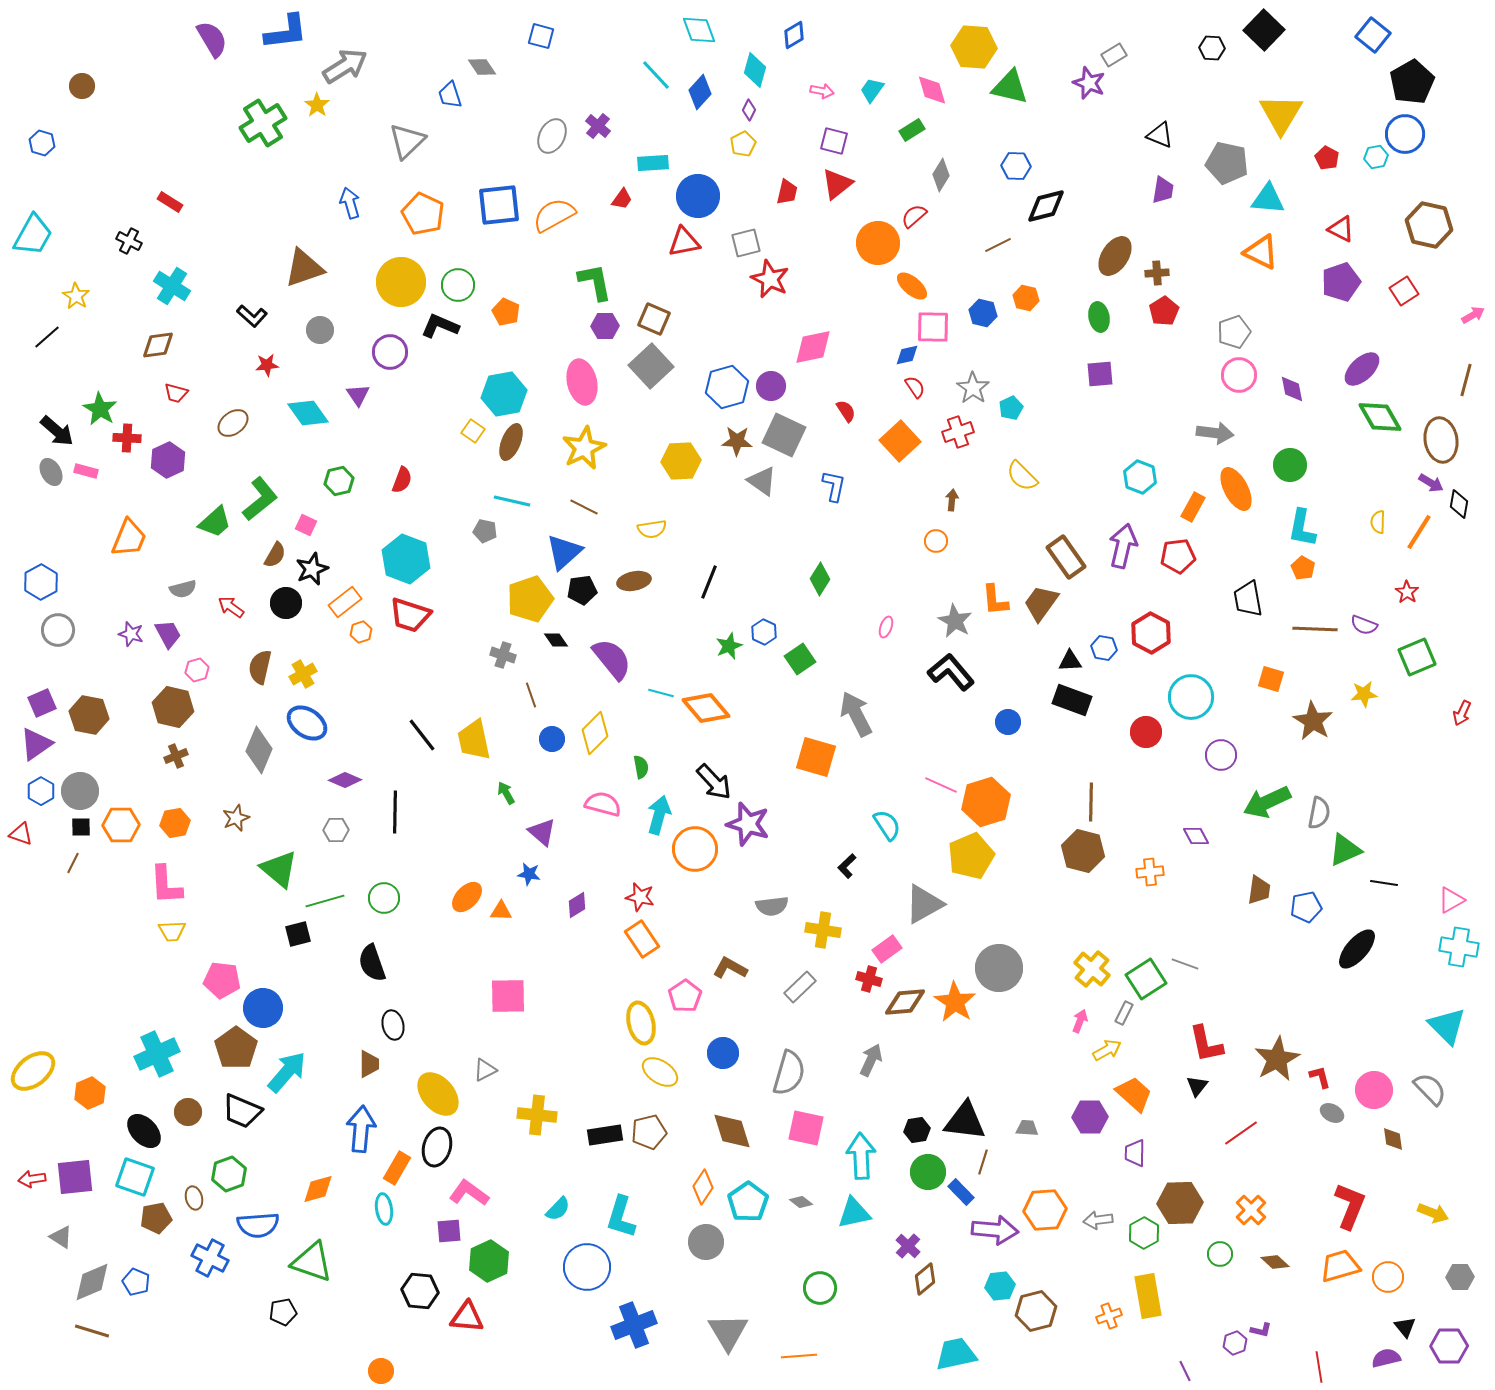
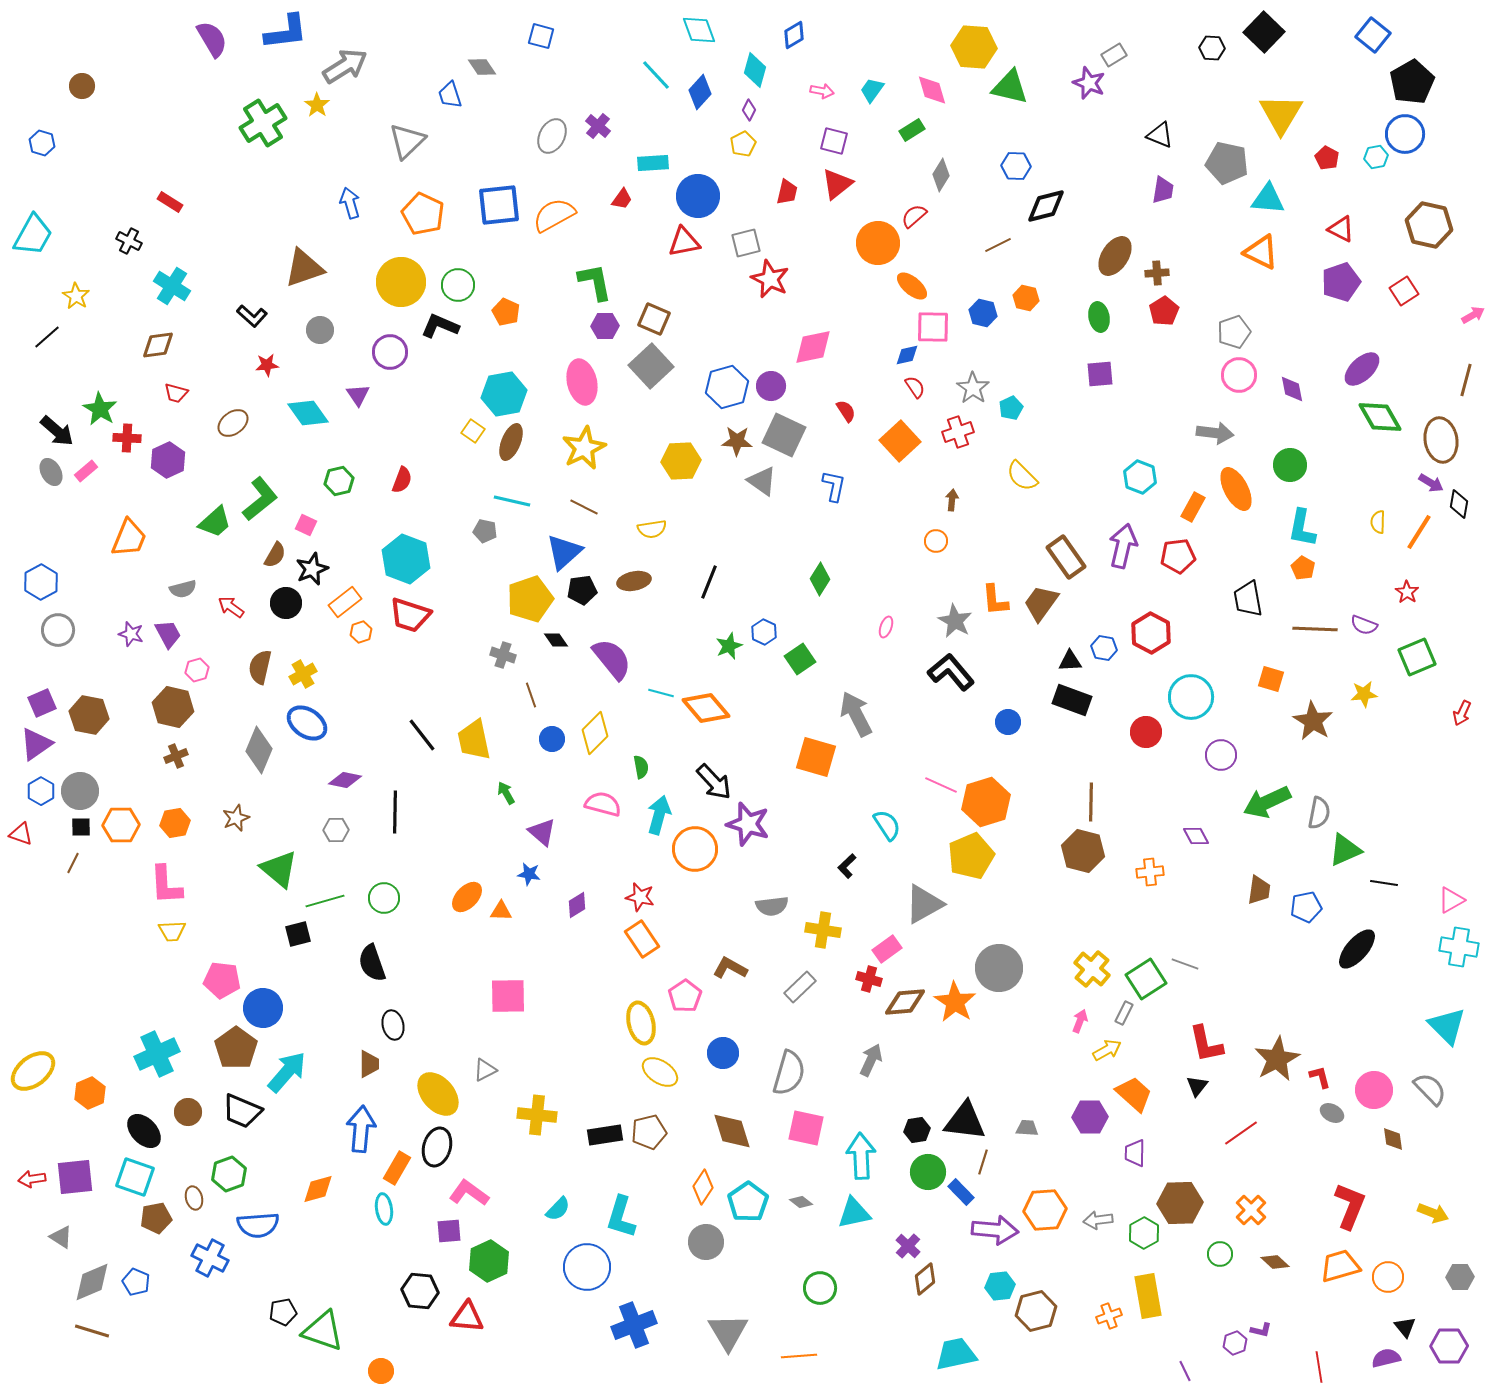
black square at (1264, 30): moved 2 px down
pink rectangle at (86, 471): rotated 55 degrees counterclockwise
purple diamond at (345, 780): rotated 12 degrees counterclockwise
green triangle at (312, 1262): moved 11 px right, 69 px down
